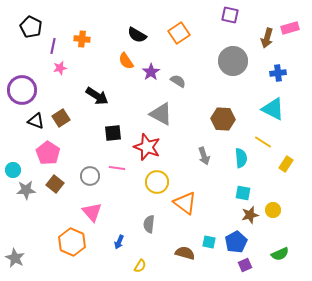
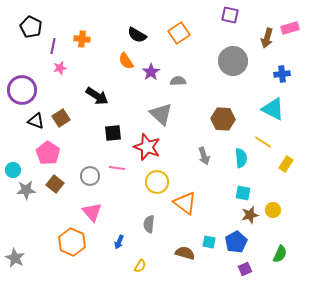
blue cross at (278, 73): moved 4 px right, 1 px down
gray semicircle at (178, 81): rotated 35 degrees counterclockwise
gray triangle at (161, 114): rotated 15 degrees clockwise
green semicircle at (280, 254): rotated 42 degrees counterclockwise
purple square at (245, 265): moved 4 px down
